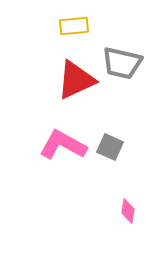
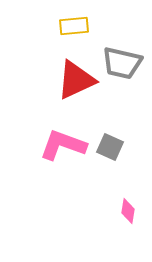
pink L-shape: rotated 9 degrees counterclockwise
